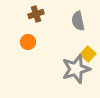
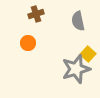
orange circle: moved 1 px down
